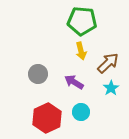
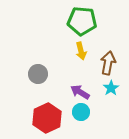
brown arrow: rotated 35 degrees counterclockwise
purple arrow: moved 6 px right, 10 px down
